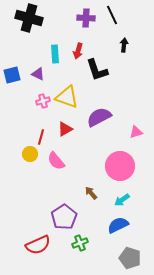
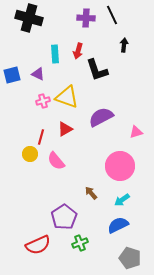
purple semicircle: moved 2 px right
